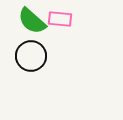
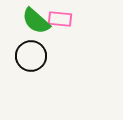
green semicircle: moved 4 px right
